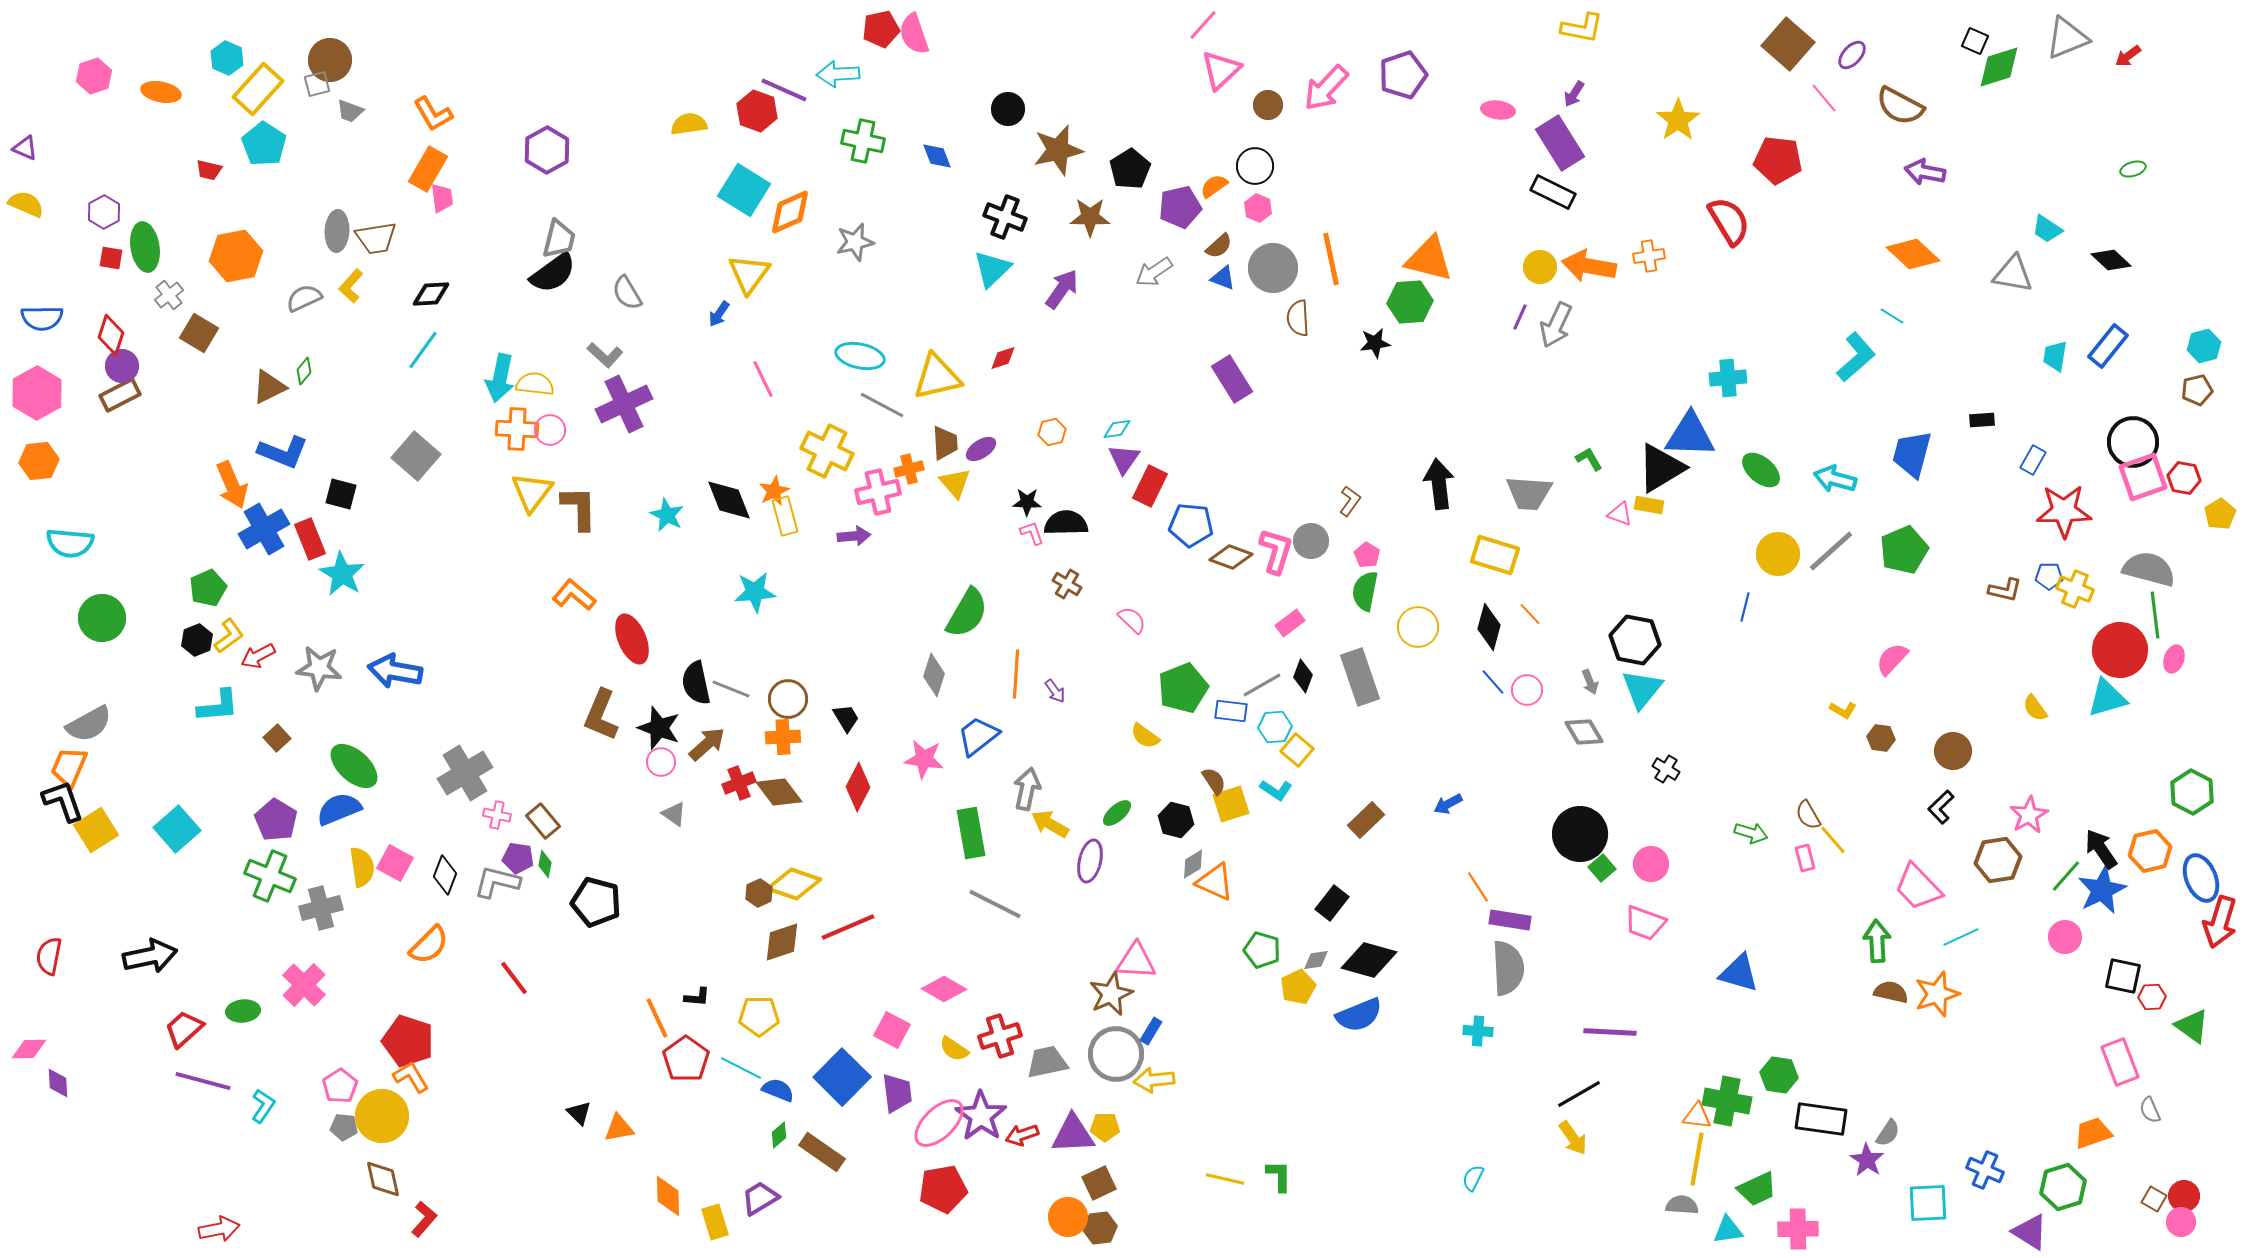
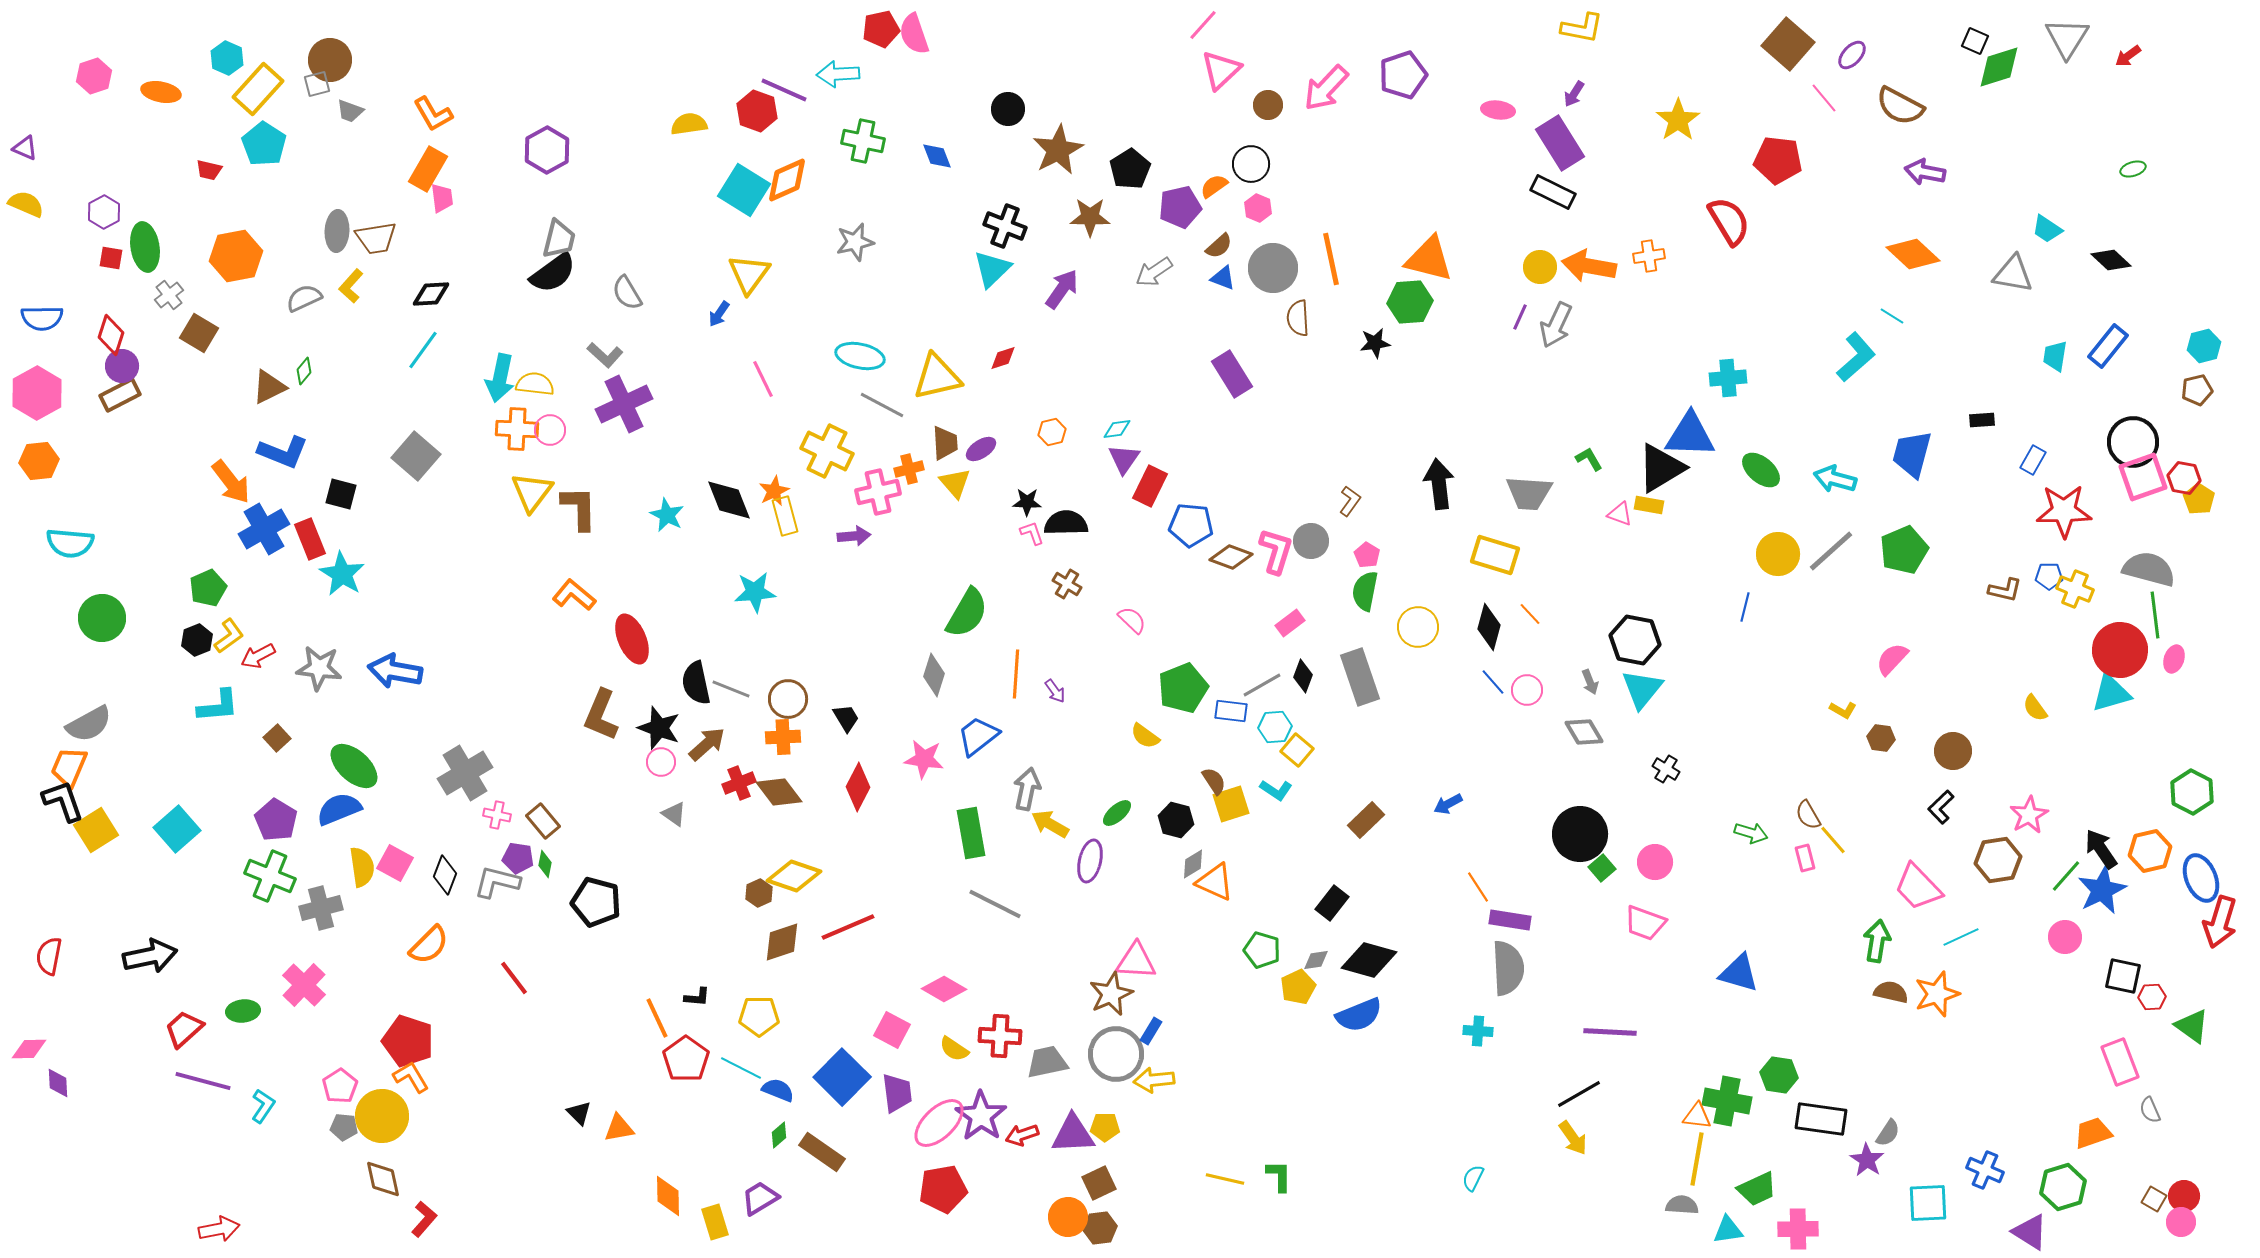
gray triangle at (2067, 38): rotated 36 degrees counterclockwise
brown star at (1058, 150): rotated 15 degrees counterclockwise
black circle at (1255, 166): moved 4 px left, 2 px up
orange diamond at (790, 212): moved 3 px left, 32 px up
black cross at (1005, 217): moved 9 px down
purple rectangle at (1232, 379): moved 5 px up
orange arrow at (232, 485): moved 1 px left, 3 px up; rotated 15 degrees counterclockwise
yellow pentagon at (2220, 514): moved 21 px left, 15 px up; rotated 8 degrees counterclockwise
cyan triangle at (2107, 698): moved 4 px right, 5 px up
pink circle at (1651, 864): moved 4 px right, 2 px up
yellow diamond at (794, 884): moved 8 px up
green arrow at (1877, 941): rotated 12 degrees clockwise
red cross at (1000, 1036): rotated 21 degrees clockwise
